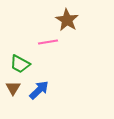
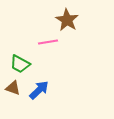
brown triangle: rotated 42 degrees counterclockwise
